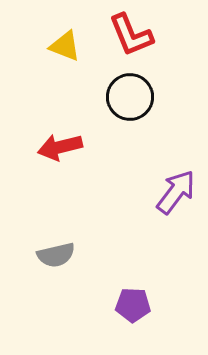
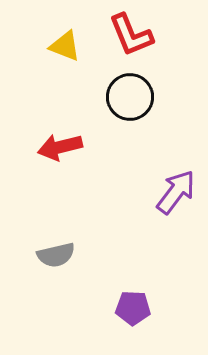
purple pentagon: moved 3 px down
